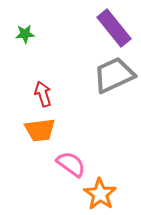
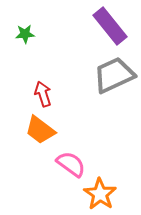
purple rectangle: moved 4 px left, 2 px up
orange trapezoid: rotated 44 degrees clockwise
